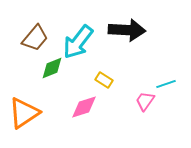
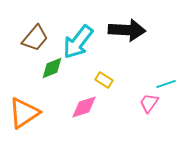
pink trapezoid: moved 4 px right, 2 px down
